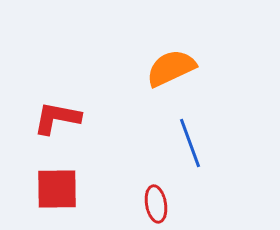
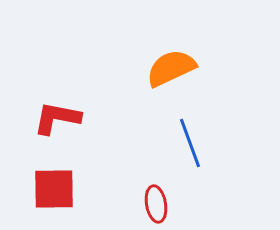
red square: moved 3 px left
